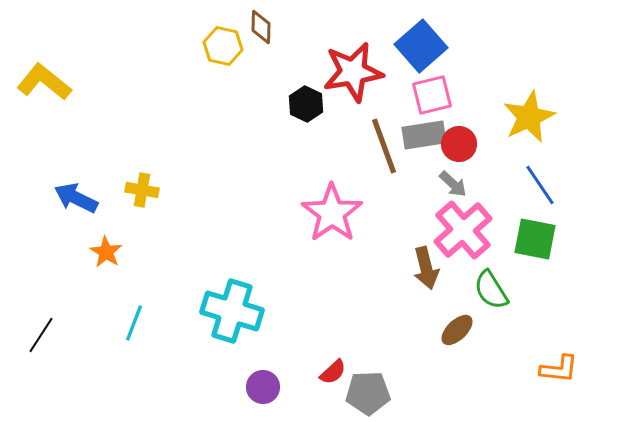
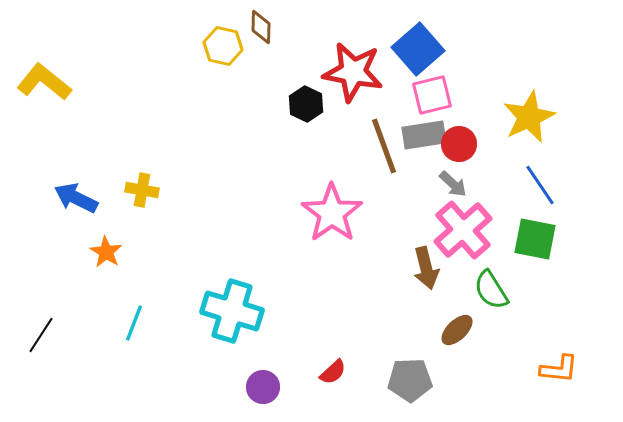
blue square: moved 3 px left, 3 px down
red star: rotated 20 degrees clockwise
gray pentagon: moved 42 px right, 13 px up
